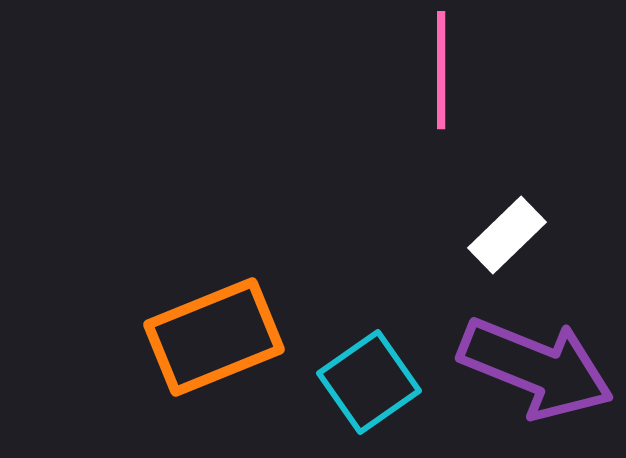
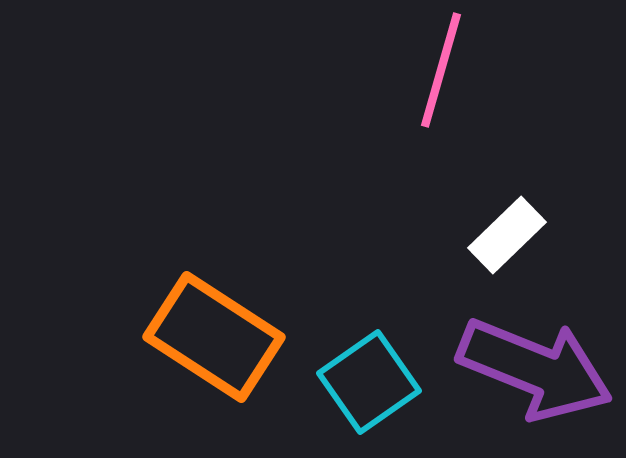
pink line: rotated 16 degrees clockwise
orange rectangle: rotated 55 degrees clockwise
purple arrow: moved 1 px left, 1 px down
